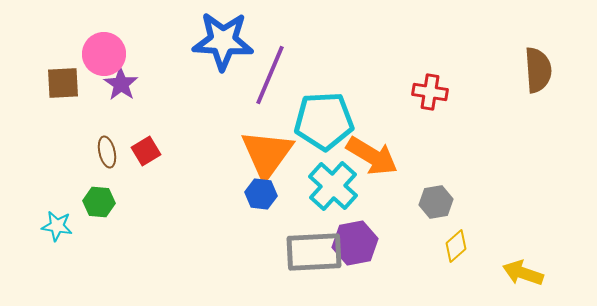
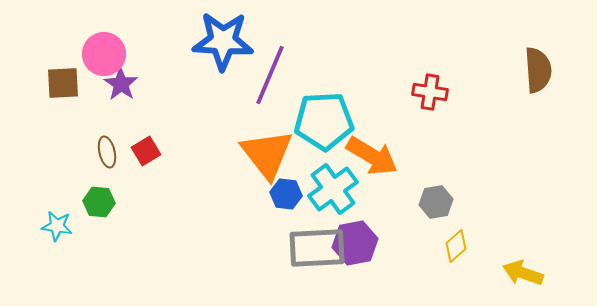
orange triangle: rotated 14 degrees counterclockwise
cyan cross: moved 3 px down; rotated 12 degrees clockwise
blue hexagon: moved 25 px right
gray rectangle: moved 3 px right, 4 px up
